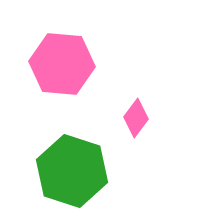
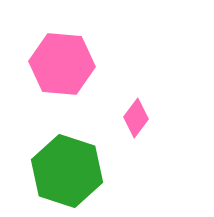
green hexagon: moved 5 px left
